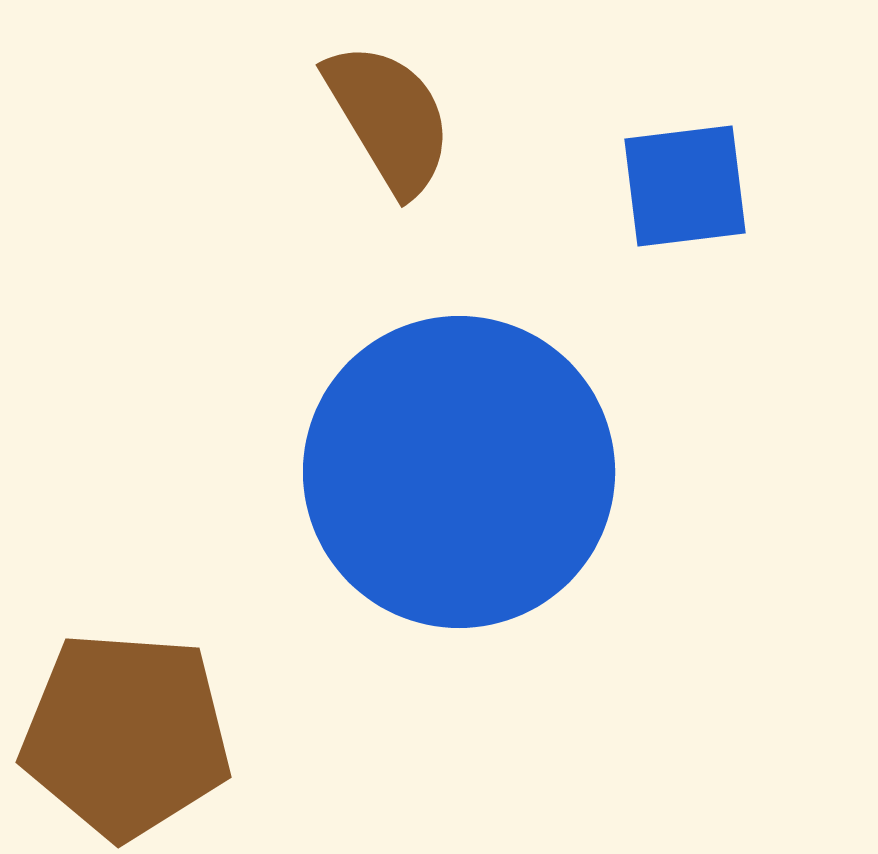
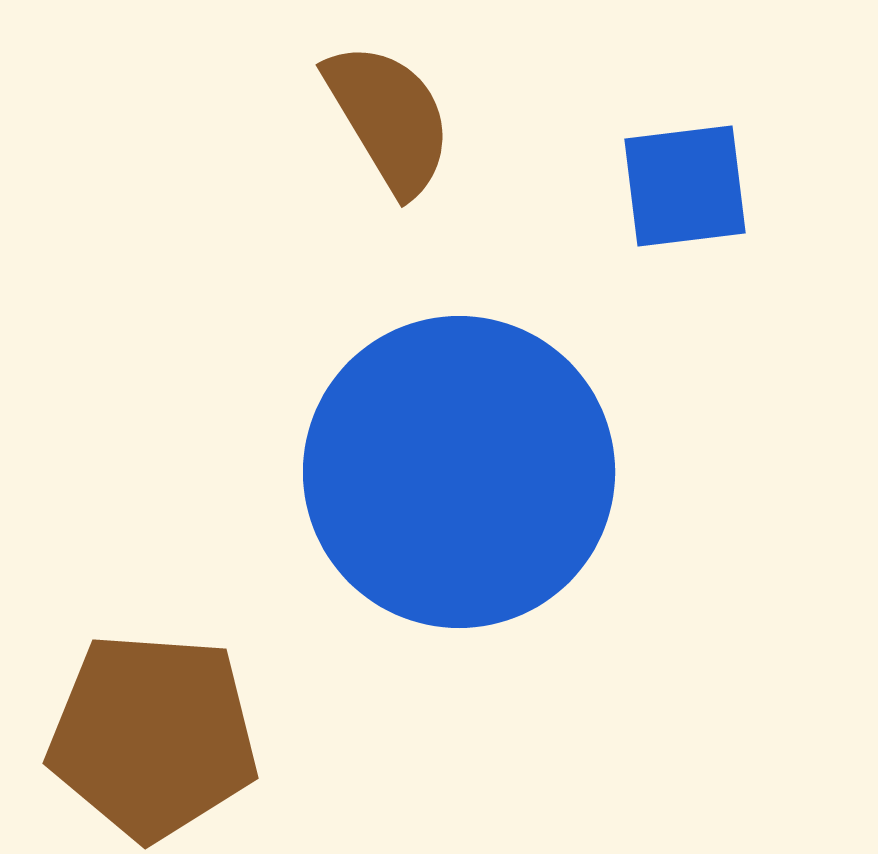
brown pentagon: moved 27 px right, 1 px down
